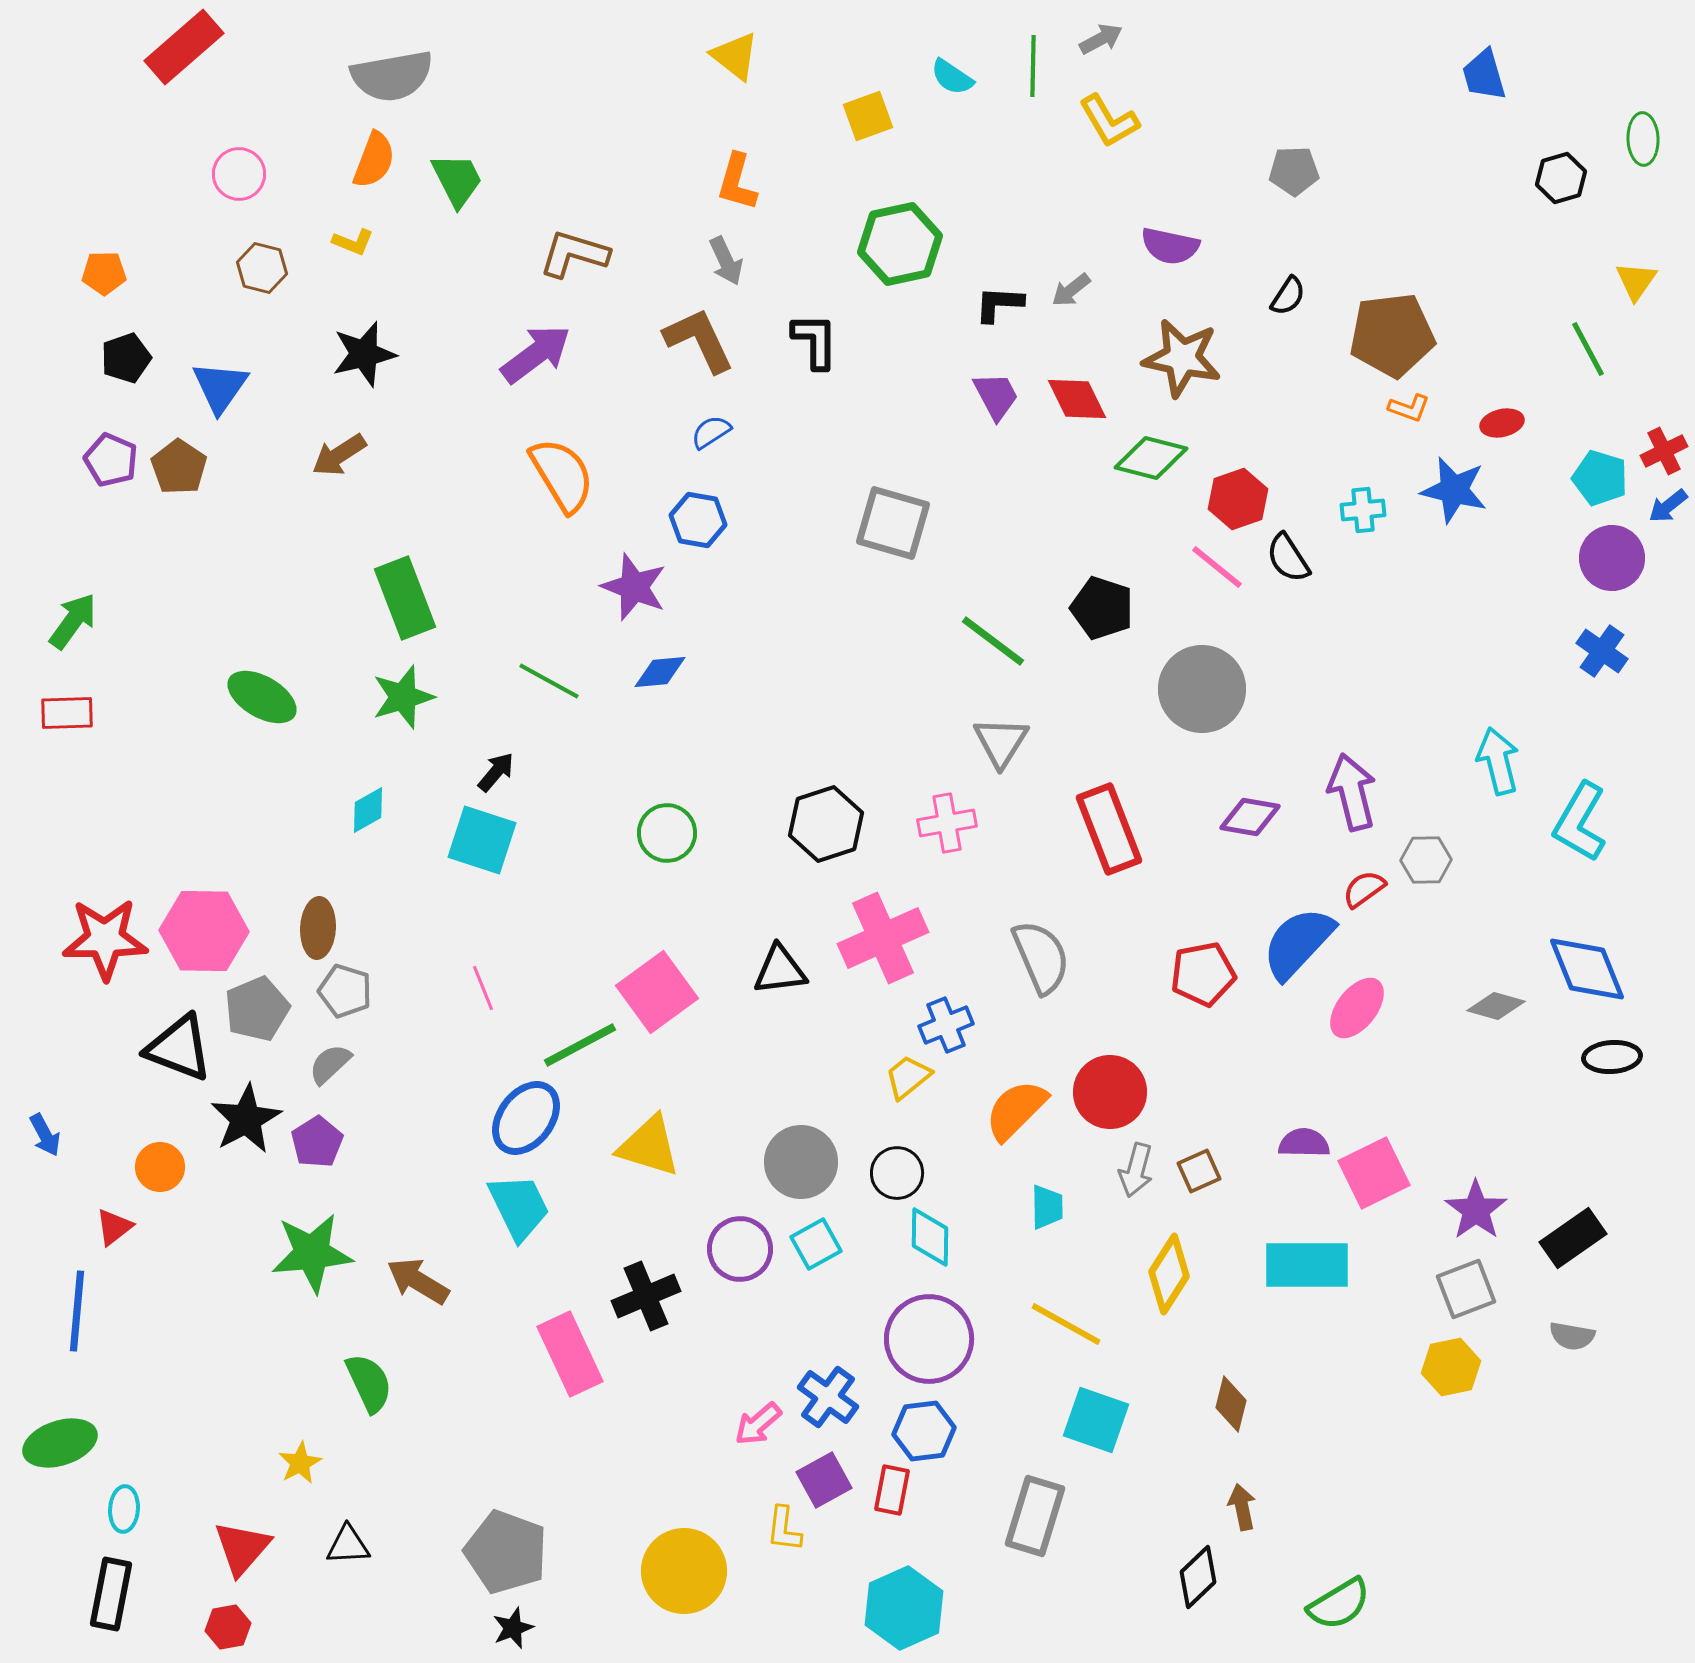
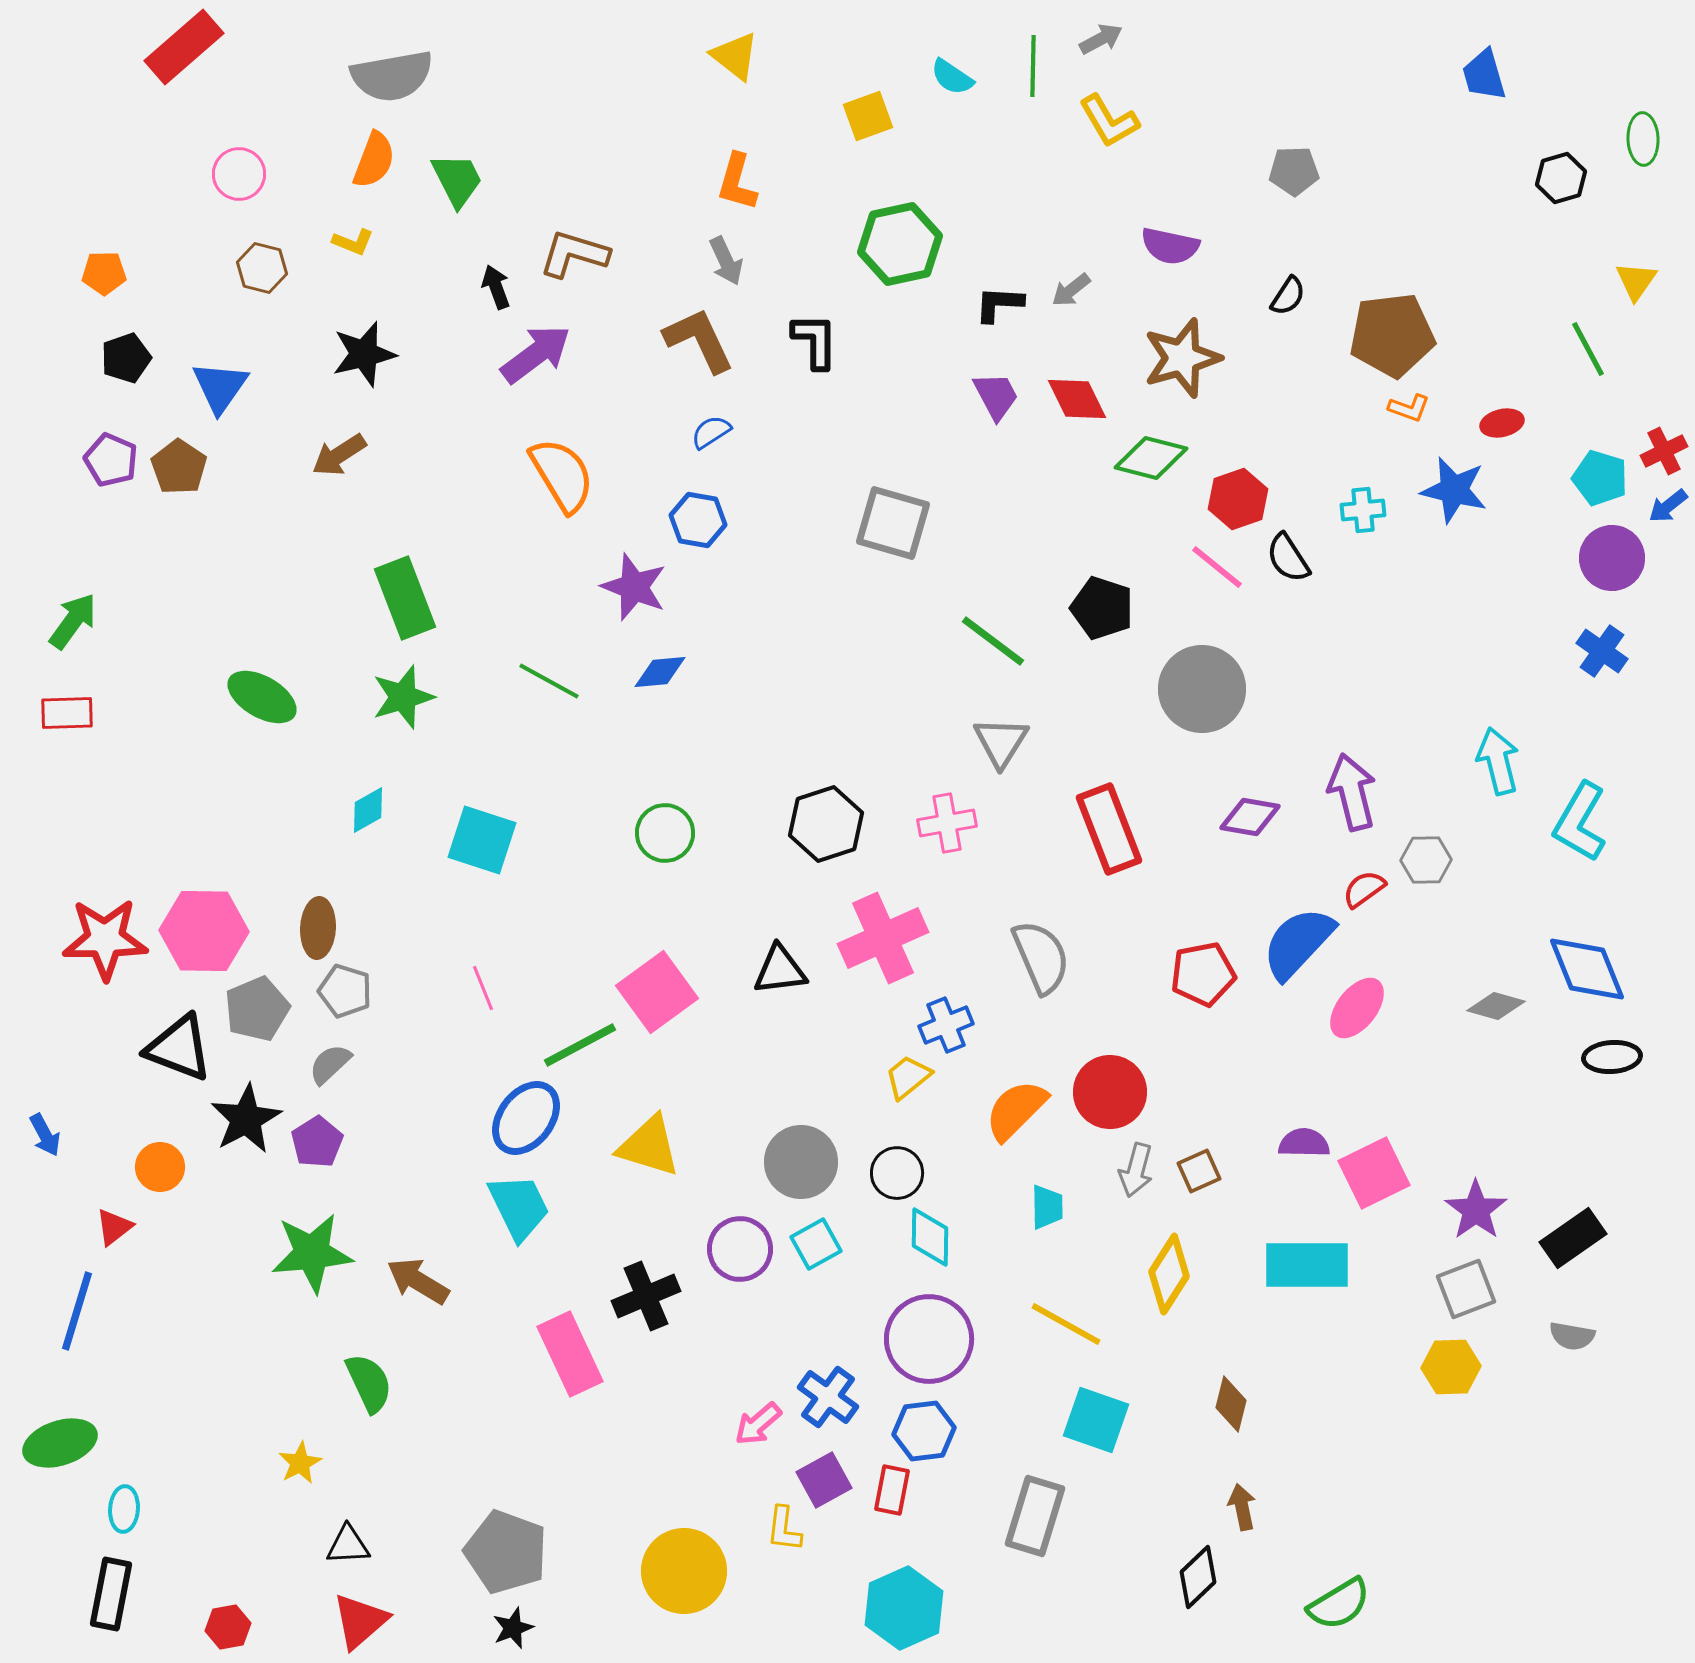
brown star at (1182, 358): rotated 28 degrees counterclockwise
black arrow at (496, 772): moved 485 px up; rotated 60 degrees counterclockwise
green circle at (667, 833): moved 2 px left
blue line at (77, 1311): rotated 12 degrees clockwise
yellow hexagon at (1451, 1367): rotated 10 degrees clockwise
red triangle at (242, 1548): moved 118 px right, 73 px down; rotated 8 degrees clockwise
